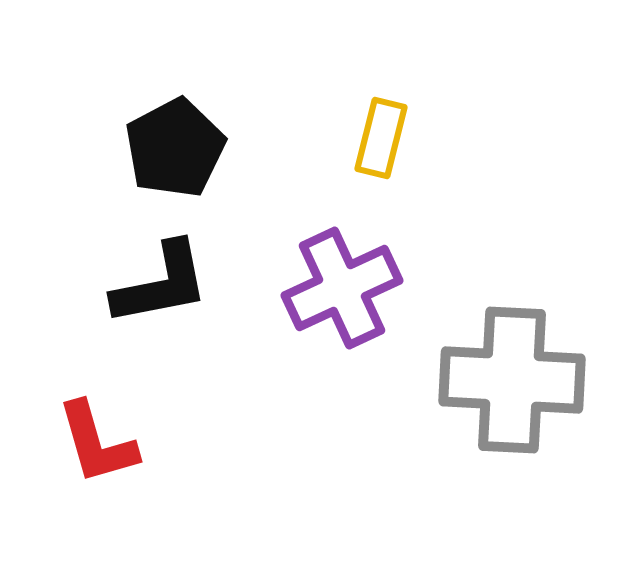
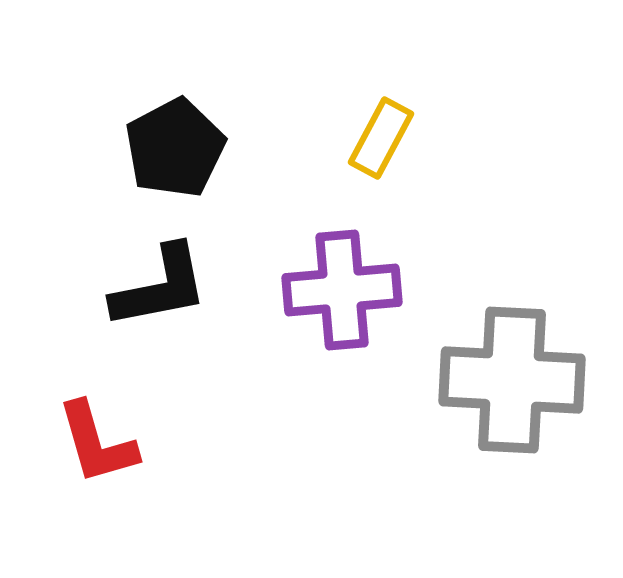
yellow rectangle: rotated 14 degrees clockwise
black L-shape: moved 1 px left, 3 px down
purple cross: moved 2 px down; rotated 20 degrees clockwise
